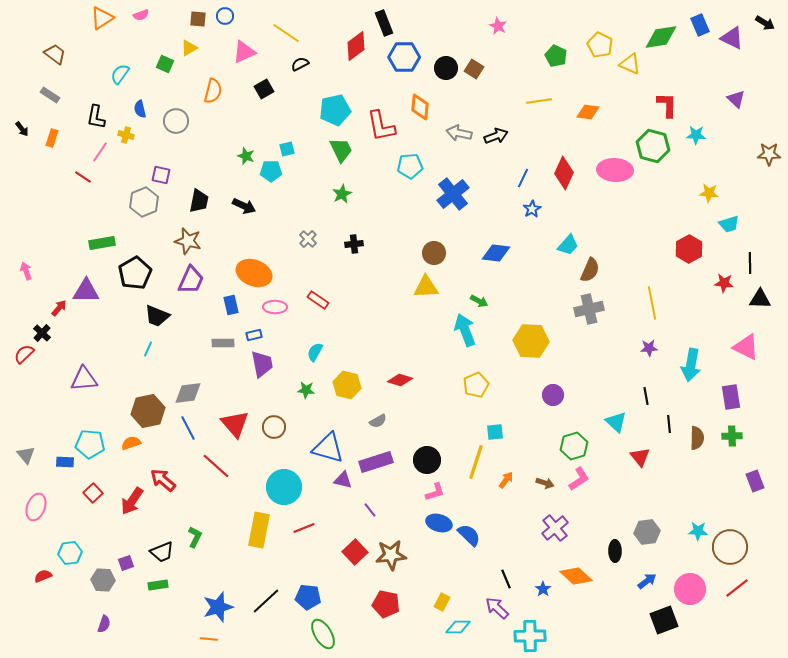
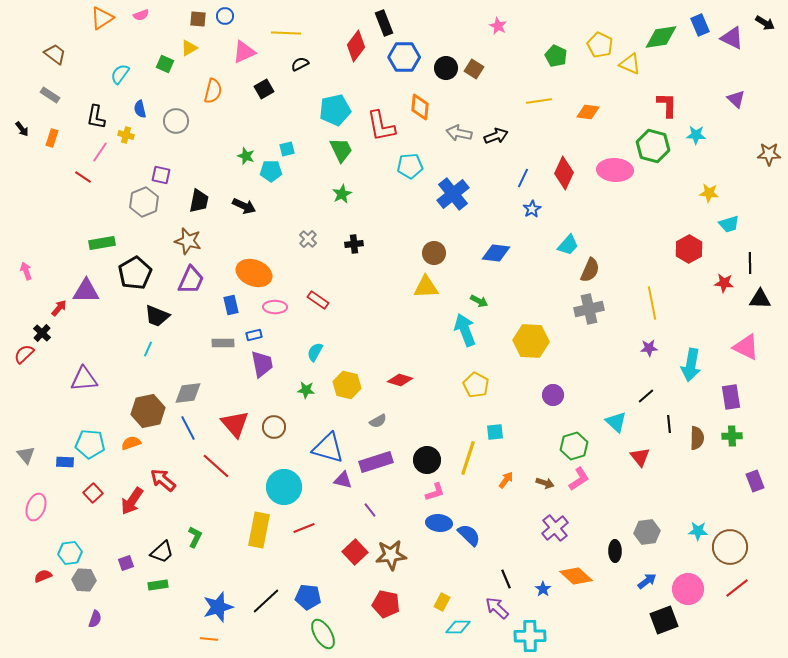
yellow line at (286, 33): rotated 32 degrees counterclockwise
red diamond at (356, 46): rotated 16 degrees counterclockwise
yellow pentagon at (476, 385): rotated 20 degrees counterclockwise
black line at (646, 396): rotated 60 degrees clockwise
yellow line at (476, 462): moved 8 px left, 4 px up
blue ellipse at (439, 523): rotated 10 degrees counterclockwise
black trapezoid at (162, 552): rotated 20 degrees counterclockwise
gray hexagon at (103, 580): moved 19 px left
pink circle at (690, 589): moved 2 px left
purple semicircle at (104, 624): moved 9 px left, 5 px up
